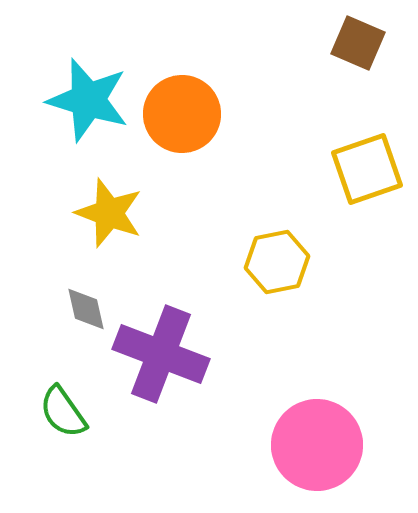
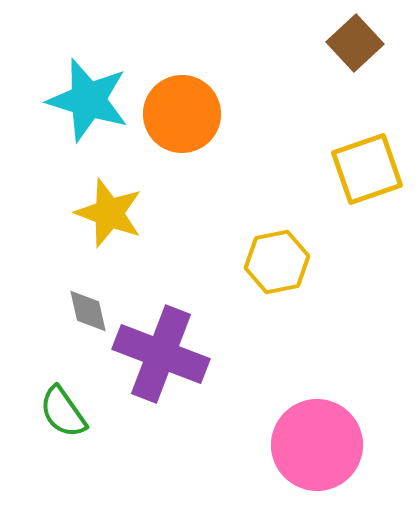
brown square: moved 3 px left; rotated 24 degrees clockwise
gray diamond: moved 2 px right, 2 px down
